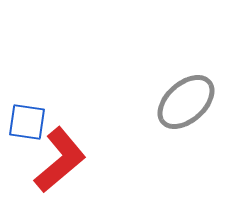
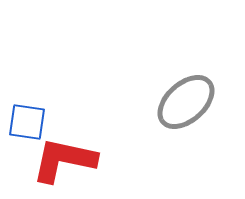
red L-shape: moved 4 px right; rotated 128 degrees counterclockwise
